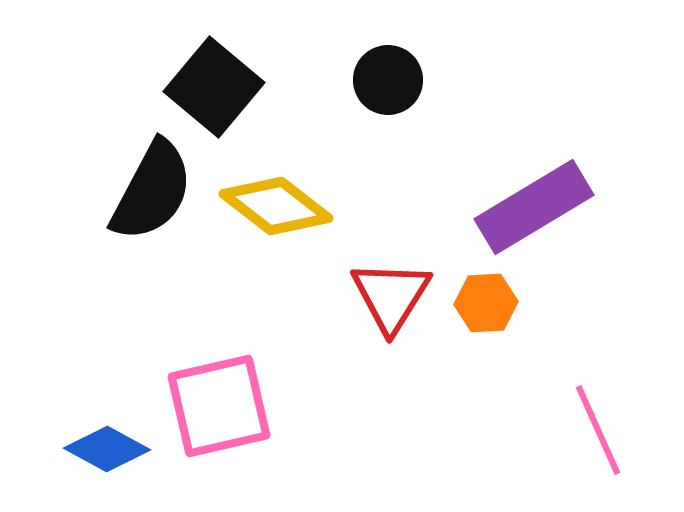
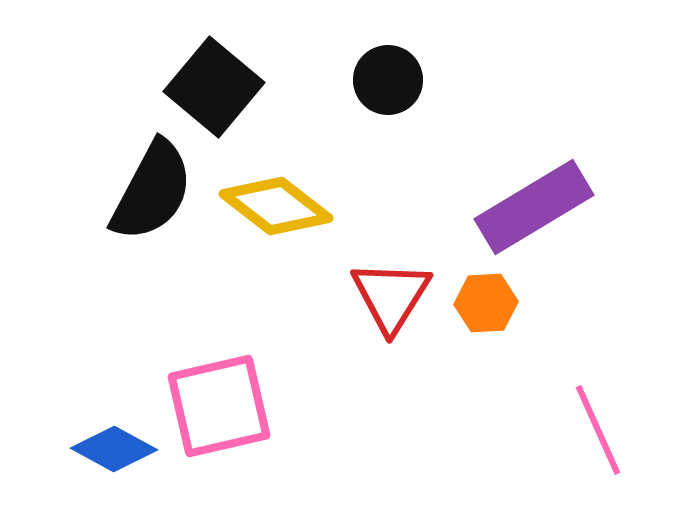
blue diamond: moved 7 px right
